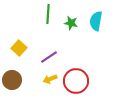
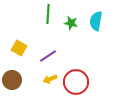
yellow square: rotated 14 degrees counterclockwise
purple line: moved 1 px left, 1 px up
red circle: moved 1 px down
